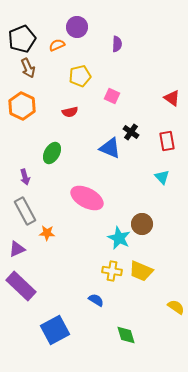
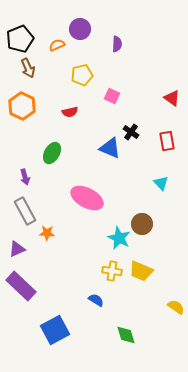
purple circle: moved 3 px right, 2 px down
black pentagon: moved 2 px left
yellow pentagon: moved 2 px right, 1 px up
cyan triangle: moved 1 px left, 6 px down
